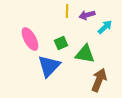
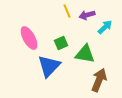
yellow line: rotated 24 degrees counterclockwise
pink ellipse: moved 1 px left, 1 px up
